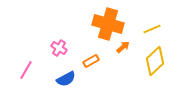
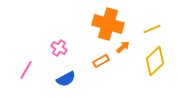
orange rectangle: moved 10 px right
